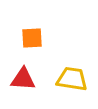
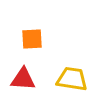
orange square: moved 1 px down
